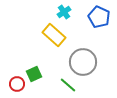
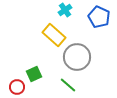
cyan cross: moved 1 px right, 2 px up
gray circle: moved 6 px left, 5 px up
red circle: moved 3 px down
